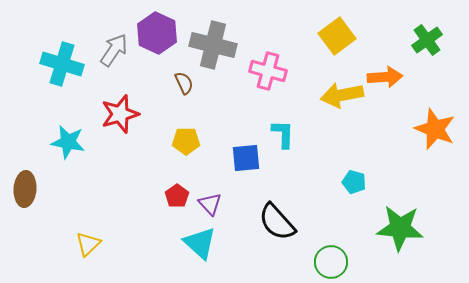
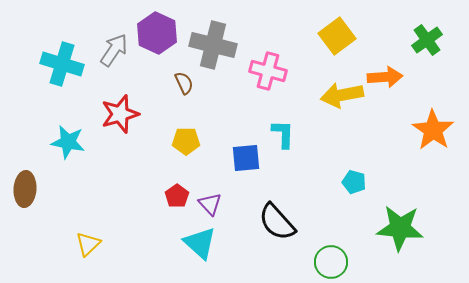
orange star: moved 2 px left, 1 px down; rotated 12 degrees clockwise
